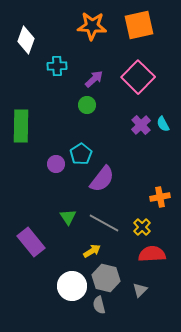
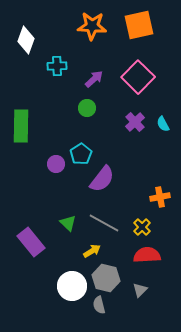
green circle: moved 3 px down
purple cross: moved 6 px left, 3 px up
green triangle: moved 6 px down; rotated 12 degrees counterclockwise
red semicircle: moved 5 px left, 1 px down
